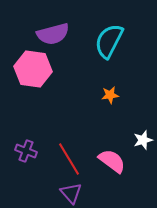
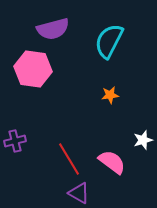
purple semicircle: moved 5 px up
purple cross: moved 11 px left, 10 px up; rotated 35 degrees counterclockwise
pink semicircle: moved 1 px down
purple triangle: moved 8 px right; rotated 20 degrees counterclockwise
